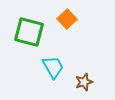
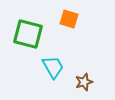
orange square: moved 2 px right; rotated 30 degrees counterclockwise
green square: moved 1 px left, 2 px down
